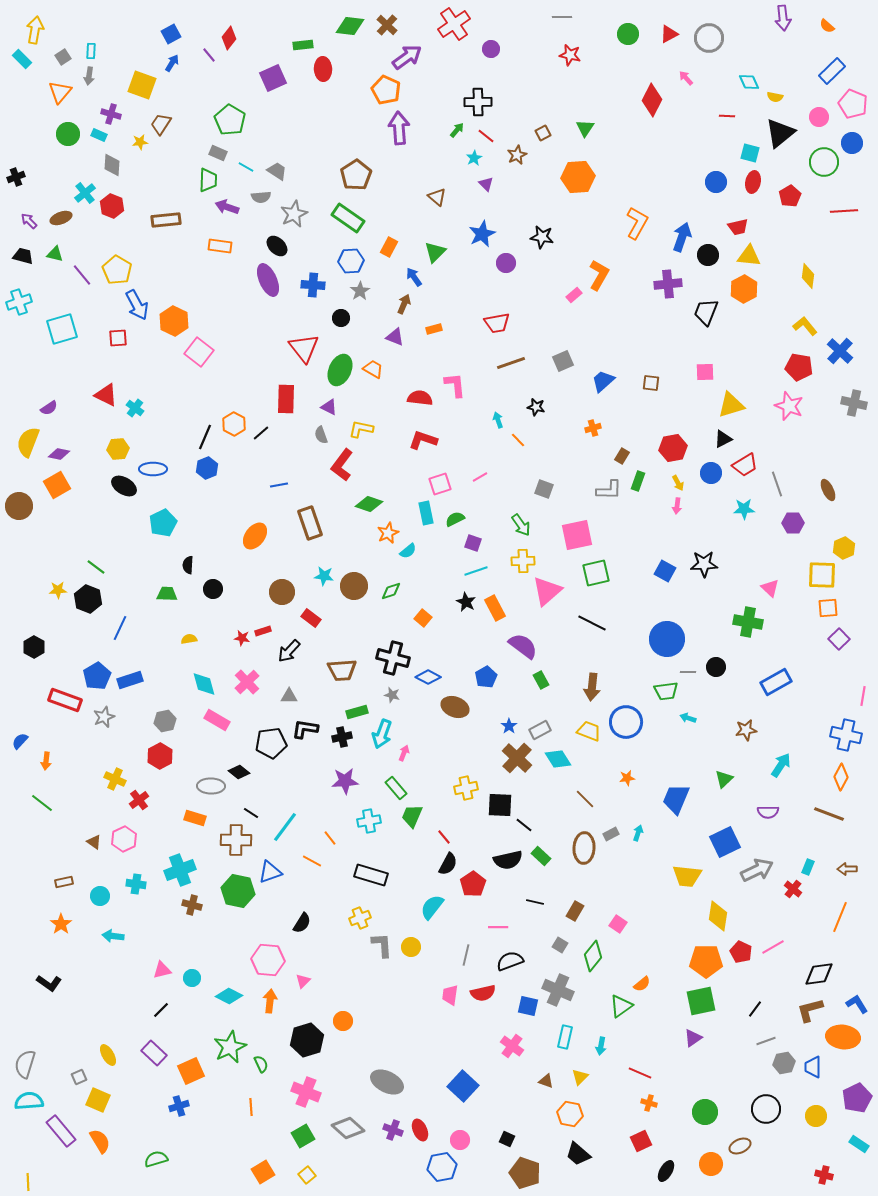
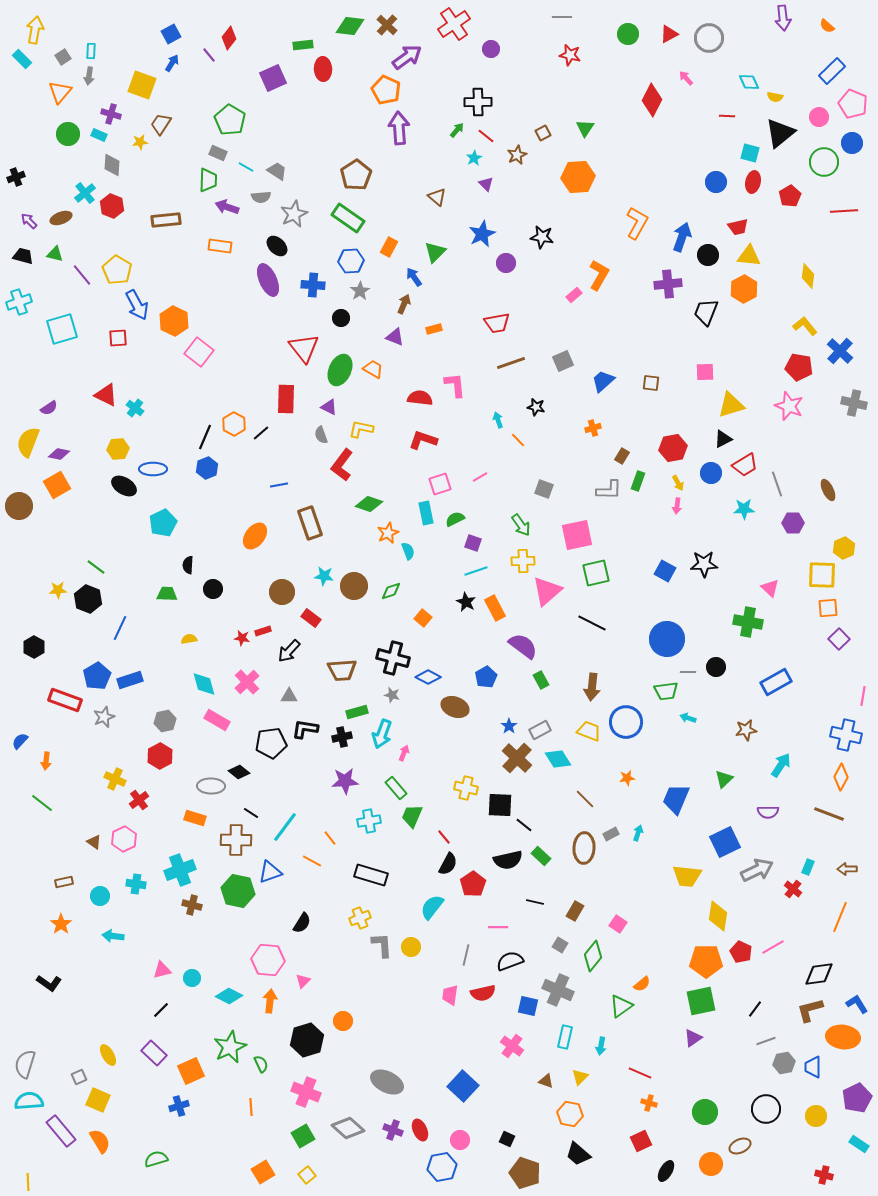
cyan semicircle at (408, 551): rotated 72 degrees counterclockwise
yellow cross at (466, 788): rotated 25 degrees clockwise
